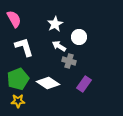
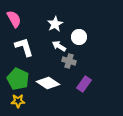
green pentagon: rotated 25 degrees counterclockwise
